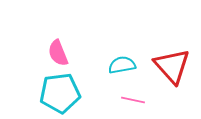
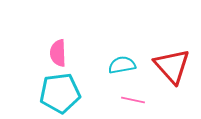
pink semicircle: rotated 20 degrees clockwise
